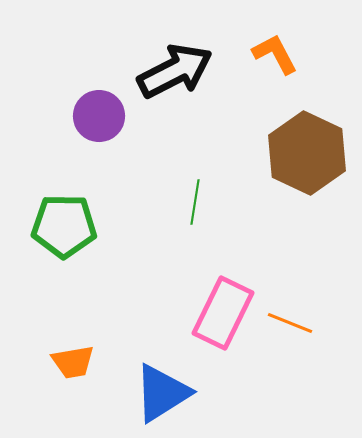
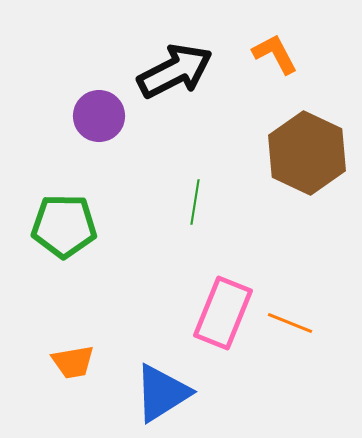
pink rectangle: rotated 4 degrees counterclockwise
